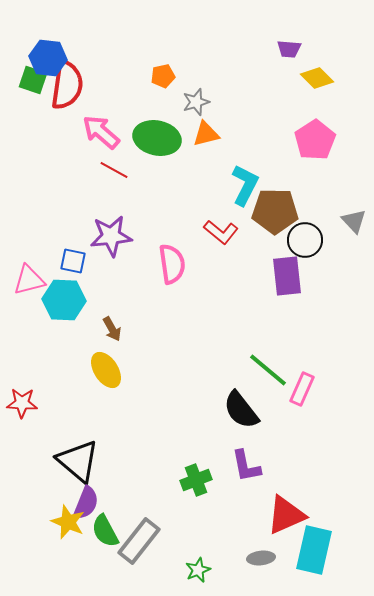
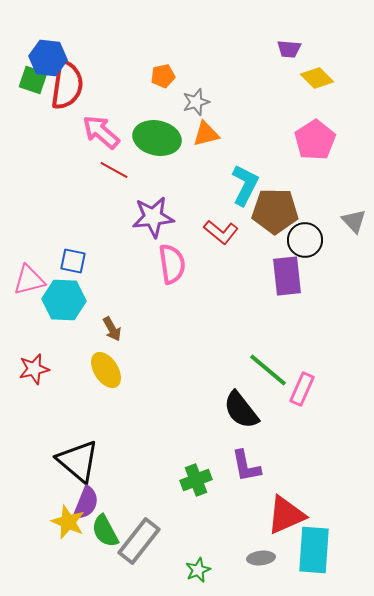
purple star: moved 42 px right, 19 px up
red star: moved 12 px right, 34 px up; rotated 16 degrees counterclockwise
cyan rectangle: rotated 9 degrees counterclockwise
